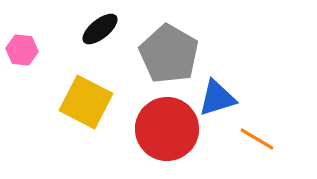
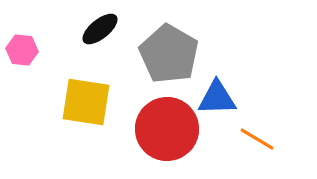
blue triangle: rotated 15 degrees clockwise
yellow square: rotated 18 degrees counterclockwise
